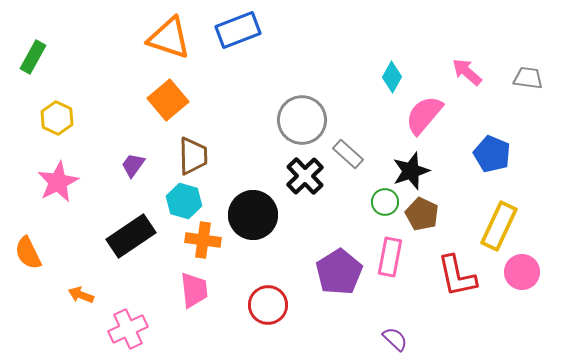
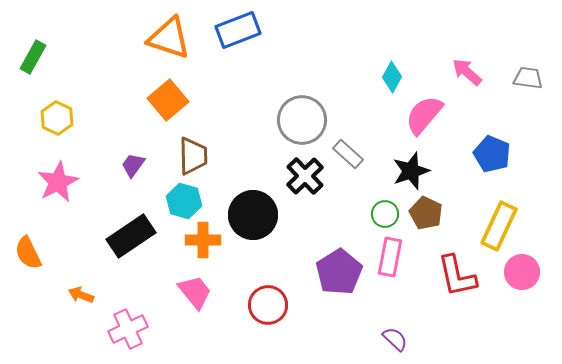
green circle: moved 12 px down
brown pentagon: moved 4 px right, 1 px up
orange cross: rotated 8 degrees counterclockwise
pink trapezoid: moved 1 px right, 2 px down; rotated 33 degrees counterclockwise
